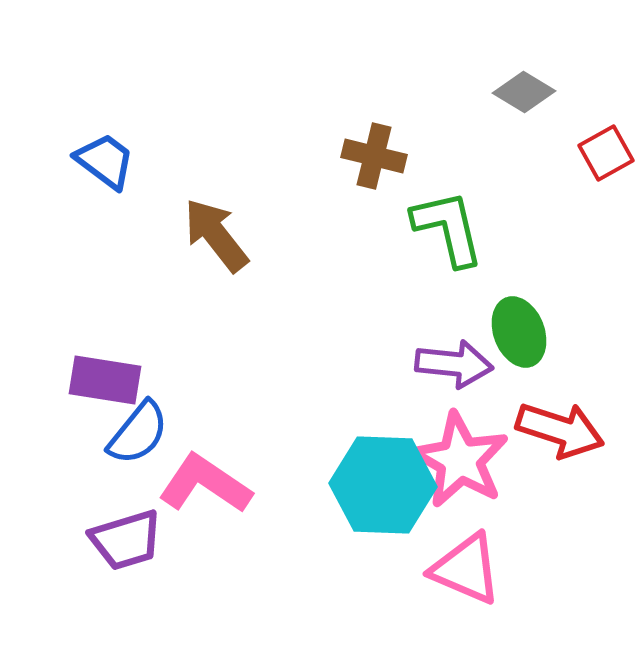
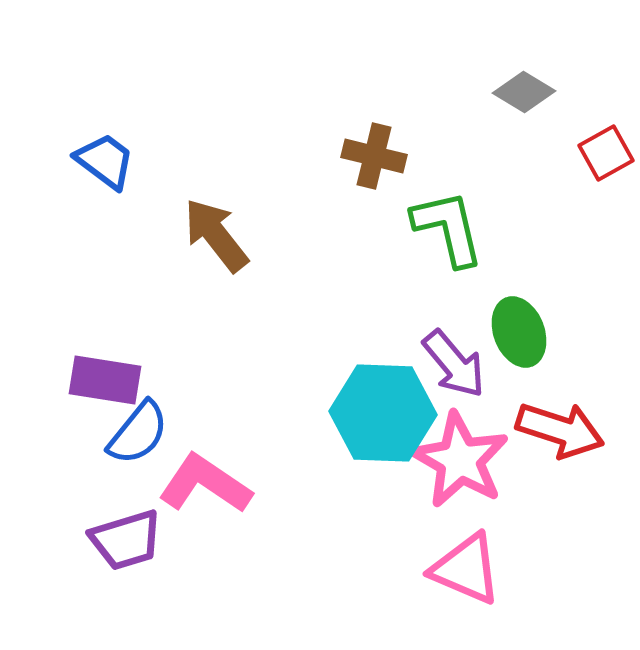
purple arrow: rotated 44 degrees clockwise
cyan hexagon: moved 72 px up
